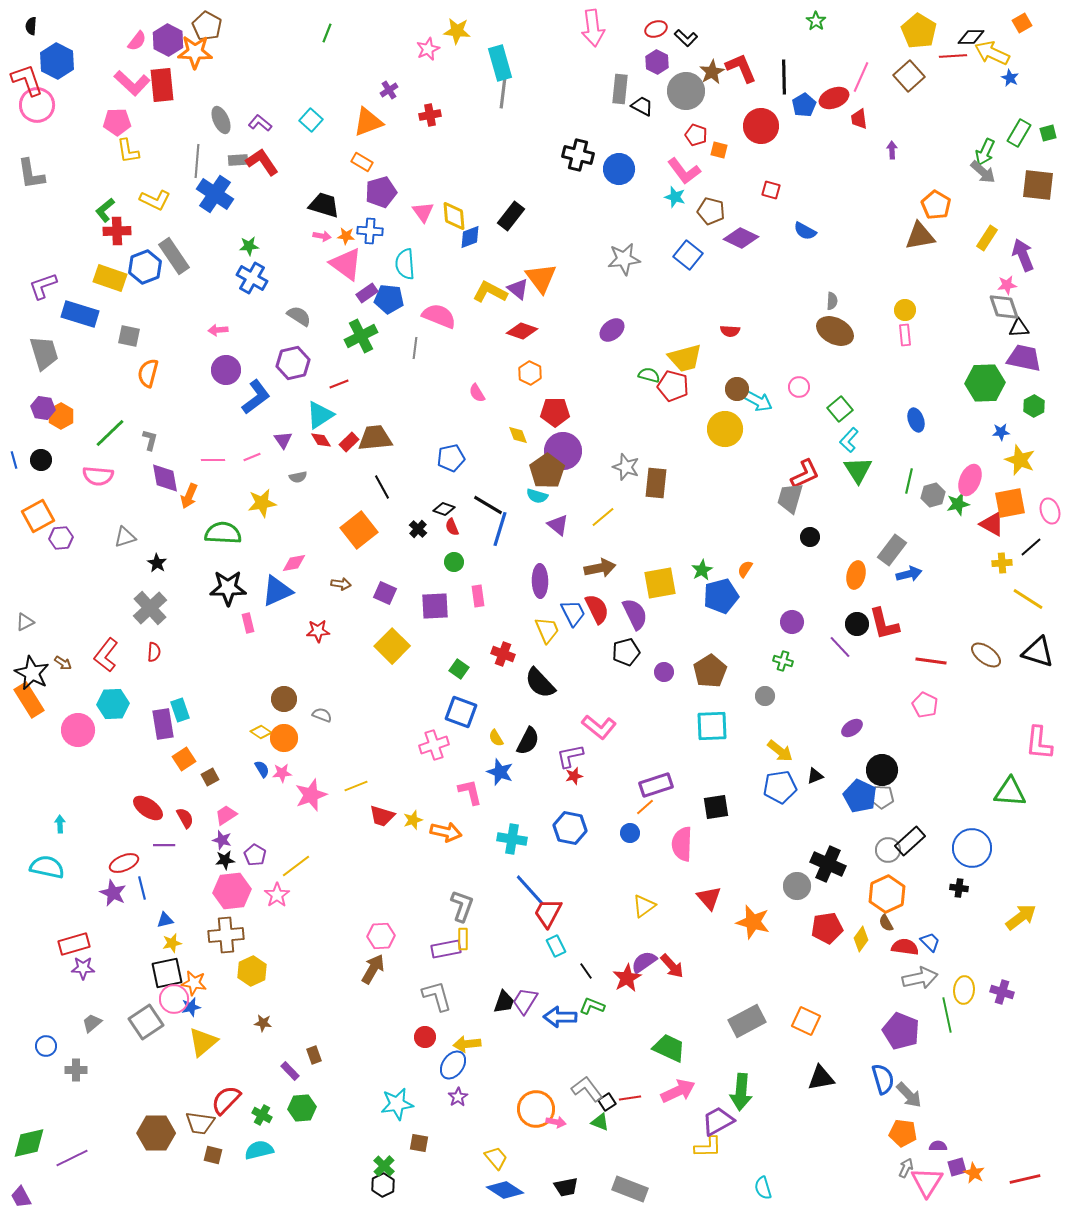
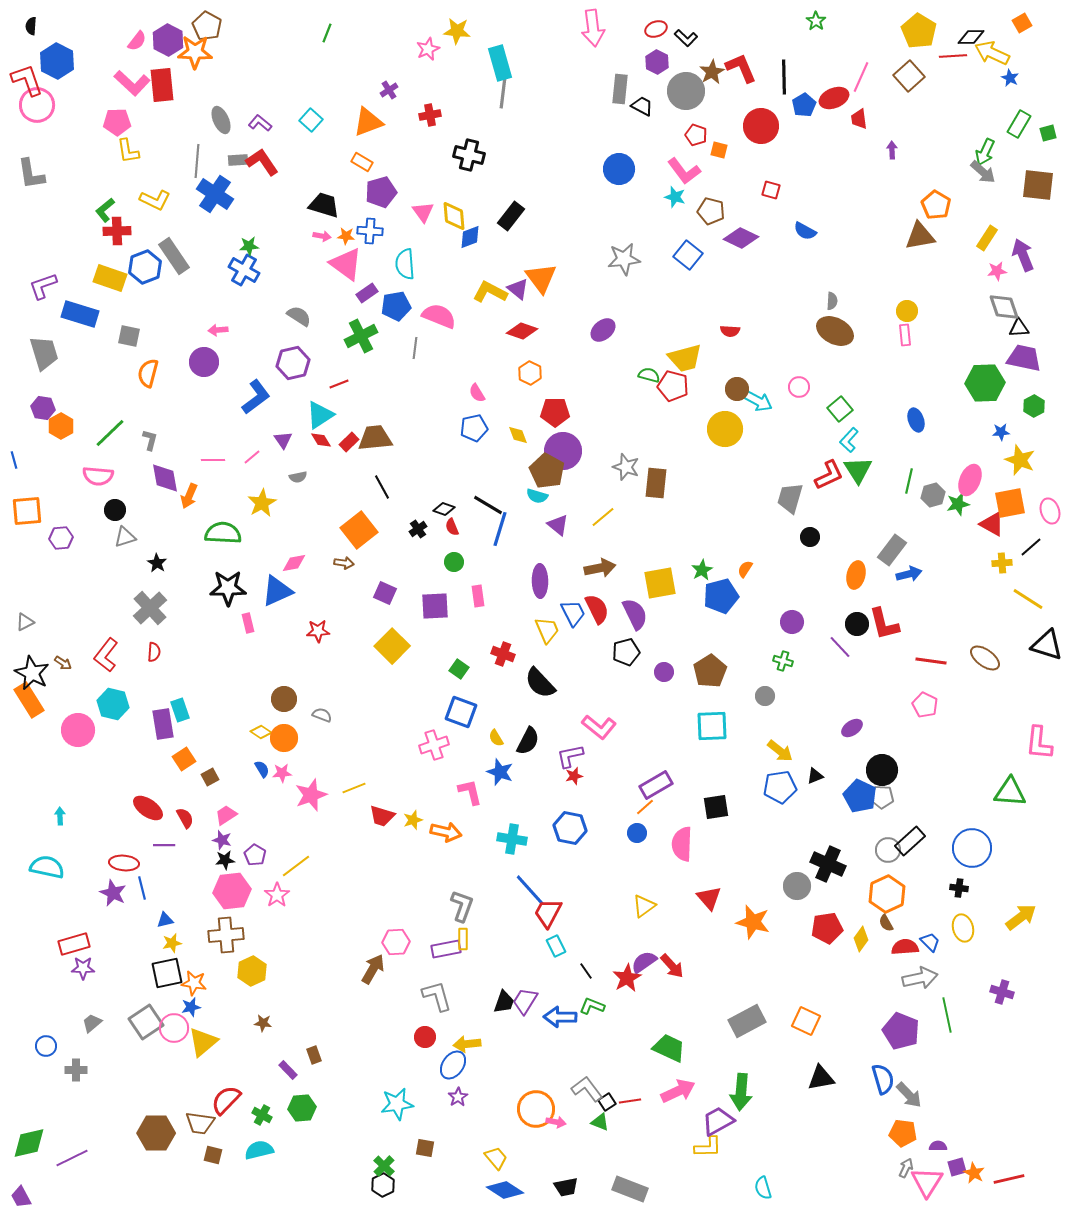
green rectangle at (1019, 133): moved 9 px up
black cross at (578, 155): moved 109 px left
blue cross at (252, 278): moved 8 px left, 8 px up
pink star at (1007, 285): moved 10 px left, 14 px up
blue pentagon at (389, 299): moved 7 px right, 7 px down; rotated 16 degrees counterclockwise
yellow circle at (905, 310): moved 2 px right, 1 px down
purple ellipse at (612, 330): moved 9 px left
purple circle at (226, 370): moved 22 px left, 8 px up
orange hexagon at (61, 416): moved 10 px down
pink line at (252, 457): rotated 18 degrees counterclockwise
blue pentagon at (451, 458): moved 23 px right, 30 px up
black circle at (41, 460): moved 74 px right, 50 px down
brown pentagon at (547, 471): rotated 8 degrees counterclockwise
red L-shape at (805, 474): moved 24 px right, 1 px down
yellow star at (262, 503): rotated 20 degrees counterclockwise
orange square at (38, 516): moved 11 px left, 5 px up; rotated 24 degrees clockwise
black cross at (418, 529): rotated 12 degrees clockwise
brown arrow at (341, 584): moved 3 px right, 21 px up
black triangle at (1038, 652): moved 9 px right, 7 px up
brown ellipse at (986, 655): moved 1 px left, 3 px down
cyan hexagon at (113, 704): rotated 16 degrees clockwise
purple rectangle at (656, 785): rotated 12 degrees counterclockwise
yellow line at (356, 786): moved 2 px left, 2 px down
cyan arrow at (60, 824): moved 8 px up
blue circle at (630, 833): moved 7 px right
red ellipse at (124, 863): rotated 28 degrees clockwise
pink hexagon at (381, 936): moved 15 px right, 6 px down
red semicircle at (905, 947): rotated 12 degrees counterclockwise
yellow ellipse at (964, 990): moved 1 px left, 62 px up; rotated 20 degrees counterclockwise
pink circle at (174, 999): moved 29 px down
purple rectangle at (290, 1071): moved 2 px left, 1 px up
red line at (630, 1098): moved 3 px down
brown square at (419, 1143): moved 6 px right, 5 px down
red line at (1025, 1179): moved 16 px left
